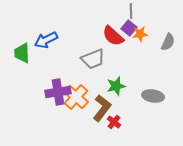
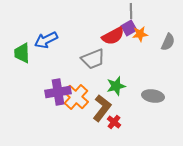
purple square: rotated 21 degrees clockwise
red semicircle: rotated 70 degrees counterclockwise
